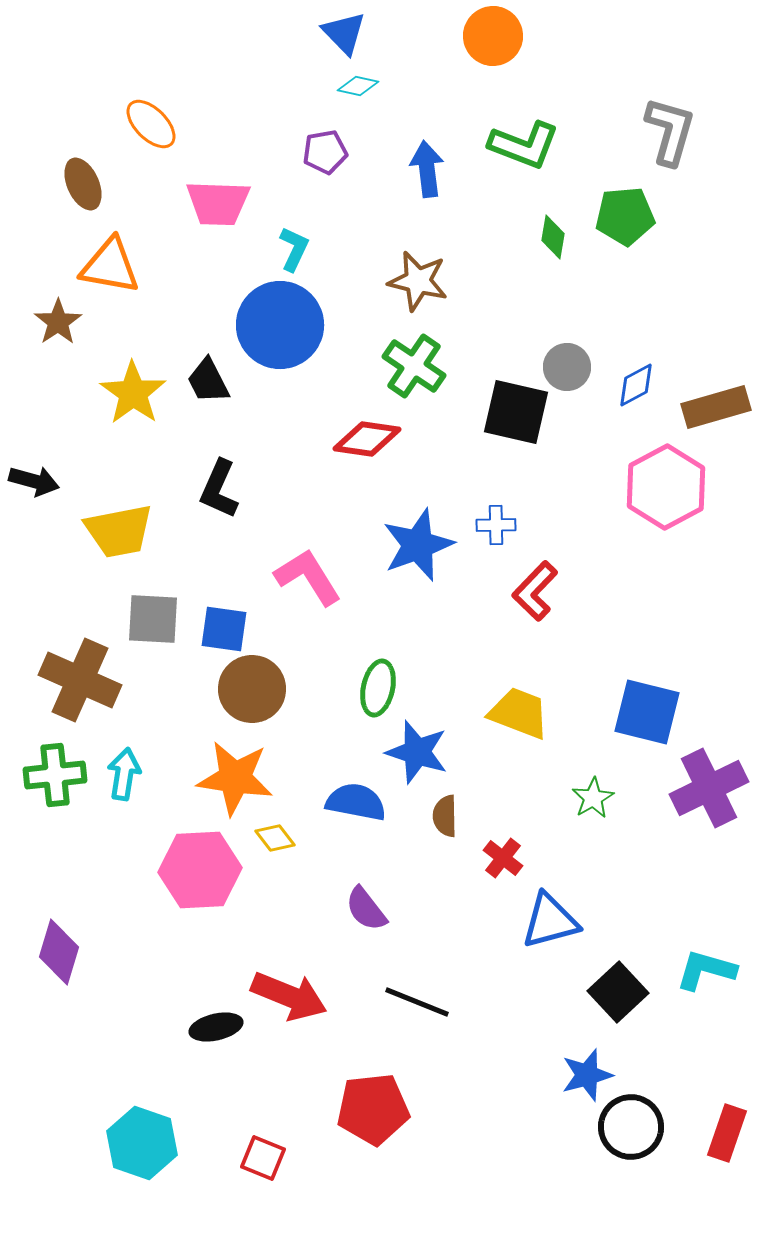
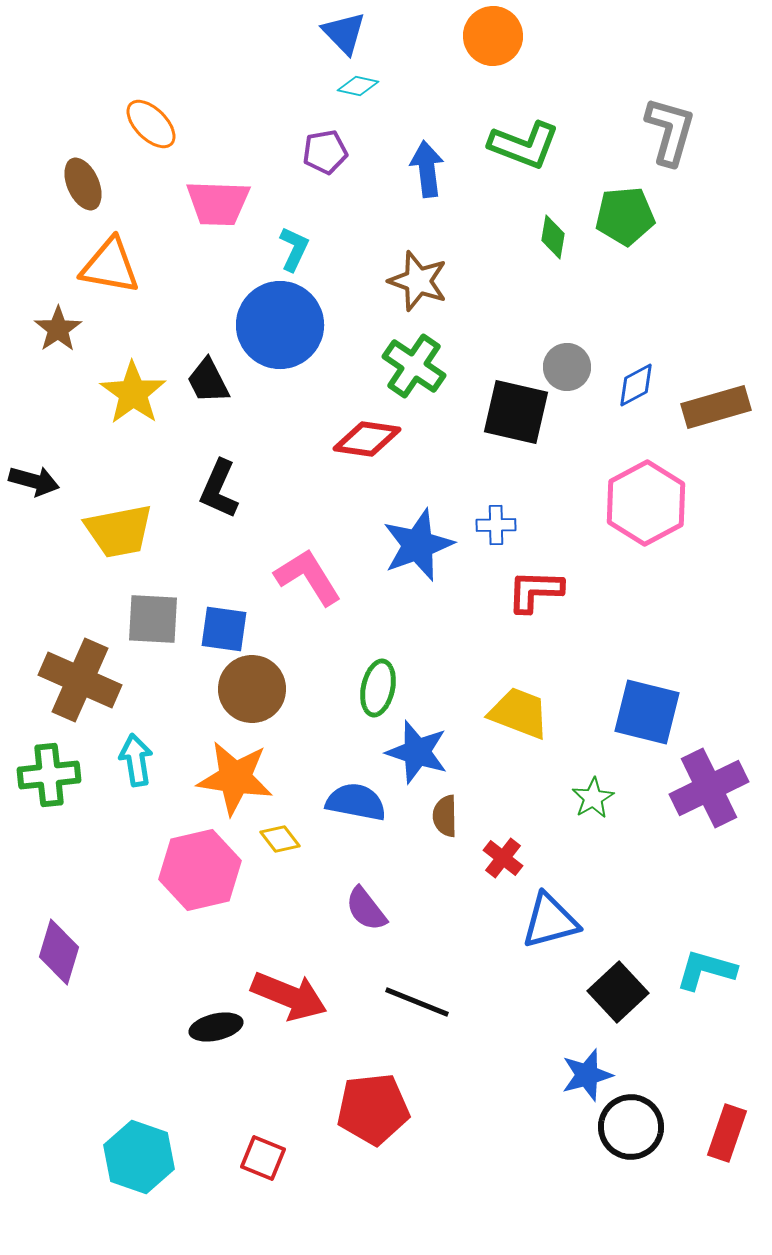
brown star at (418, 281): rotated 6 degrees clockwise
brown star at (58, 322): moved 7 px down
pink hexagon at (666, 487): moved 20 px left, 16 px down
red L-shape at (535, 591): rotated 48 degrees clockwise
cyan arrow at (124, 774): moved 12 px right, 14 px up; rotated 18 degrees counterclockwise
green cross at (55, 775): moved 6 px left
yellow diamond at (275, 838): moved 5 px right, 1 px down
pink hexagon at (200, 870): rotated 10 degrees counterclockwise
cyan hexagon at (142, 1143): moved 3 px left, 14 px down
